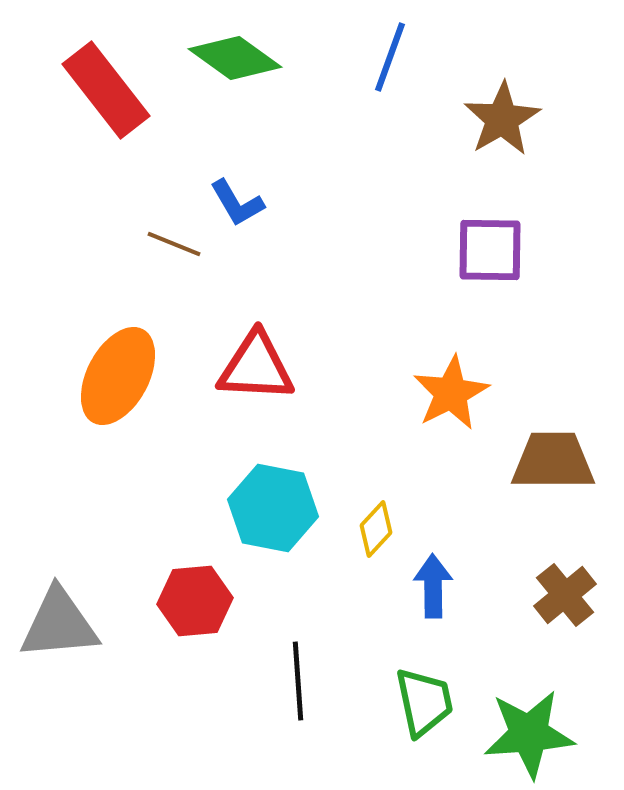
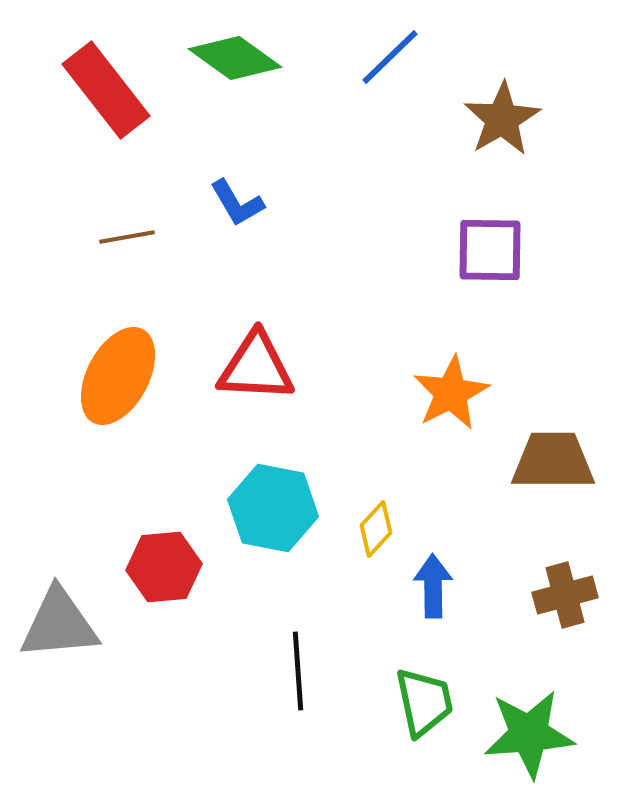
blue line: rotated 26 degrees clockwise
brown line: moved 47 px left, 7 px up; rotated 32 degrees counterclockwise
brown cross: rotated 24 degrees clockwise
red hexagon: moved 31 px left, 34 px up
black line: moved 10 px up
